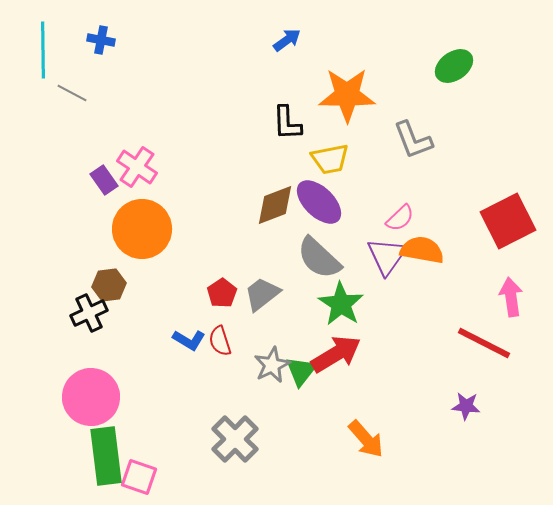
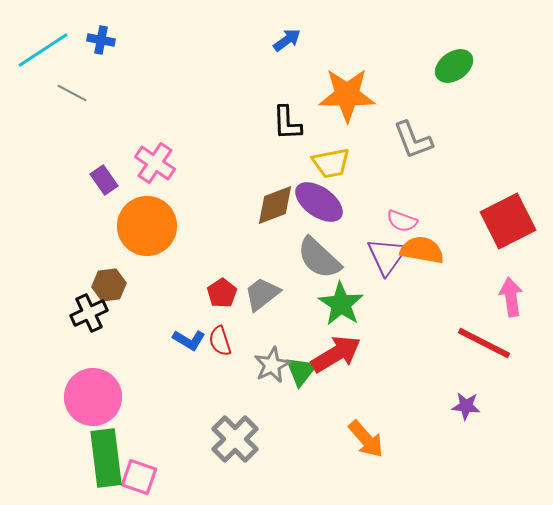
cyan line: rotated 58 degrees clockwise
yellow trapezoid: moved 1 px right, 4 px down
pink cross: moved 18 px right, 4 px up
purple ellipse: rotated 9 degrees counterclockwise
pink semicircle: moved 2 px right, 3 px down; rotated 64 degrees clockwise
orange circle: moved 5 px right, 3 px up
pink circle: moved 2 px right
green rectangle: moved 2 px down
